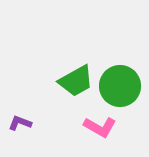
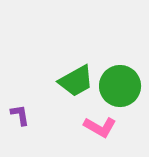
purple L-shape: moved 8 px up; rotated 60 degrees clockwise
